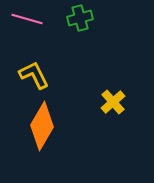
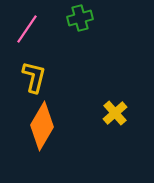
pink line: moved 10 px down; rotated 72 degrees counterclockwise
yellow L-shape: moved 2 px down; rotated 40 degrees clockwise
yellow cross: moved 2 px right, 11 px down
